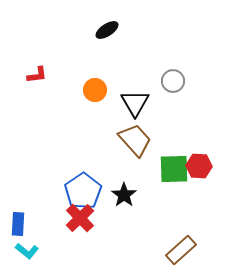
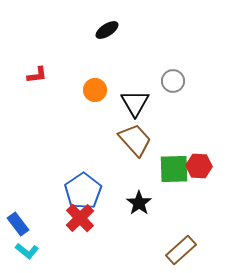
black star: moved 15 px right, 8 px down
blue rectangle: rotated 40 degrees counterclockwise
